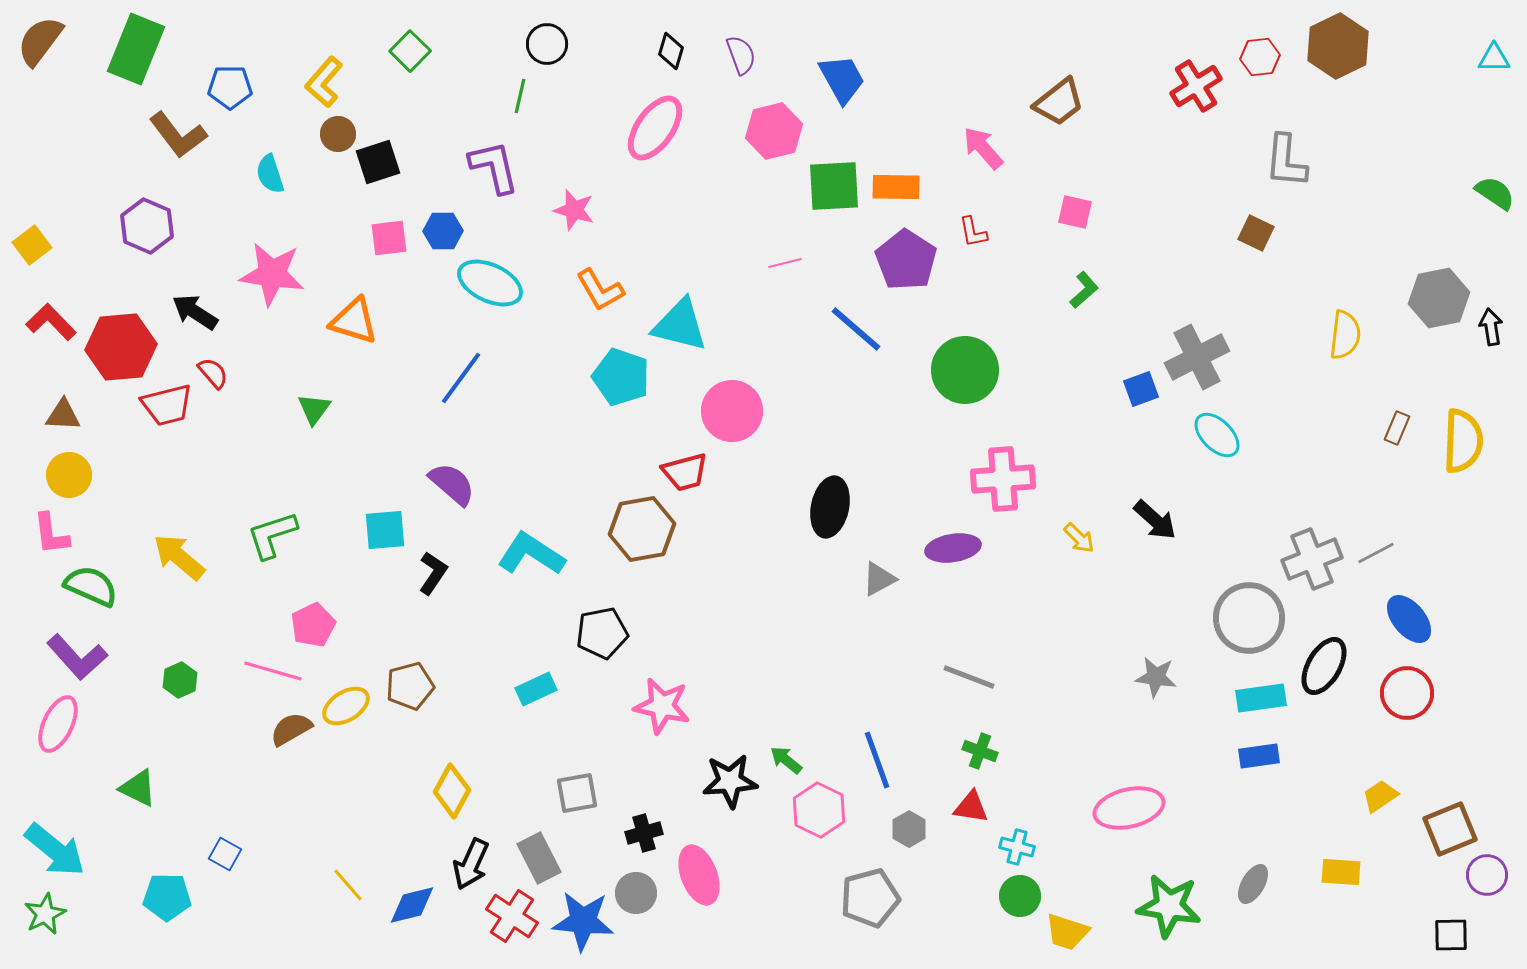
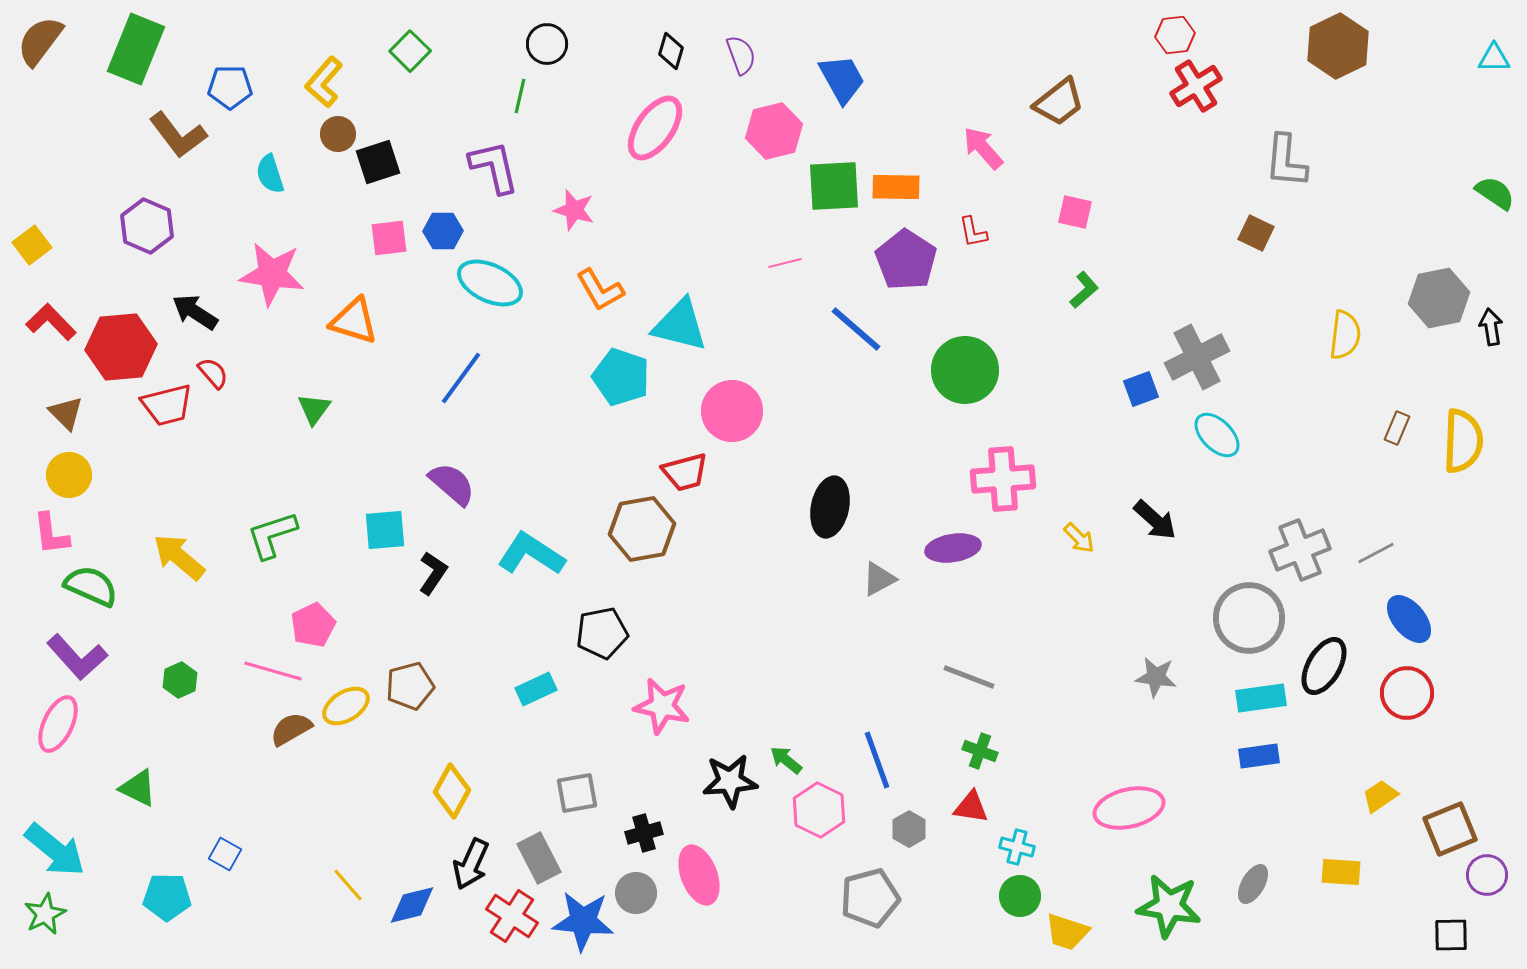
red hexagon at (1260, 57): moved 85 px left, 22 px up
brown triangle at (63, 415): moved 3 px right, 2 px up; rotated 42 degrees clockwise
gray cross at (1312, 559): moved 12 px left, 9 px up
